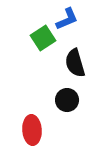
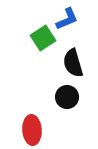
black semicircle: moved 2 px left
black circle: moved 3 px up
